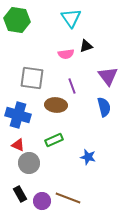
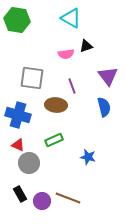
cyan triangle: rotated 25 degrees counterclockwise
